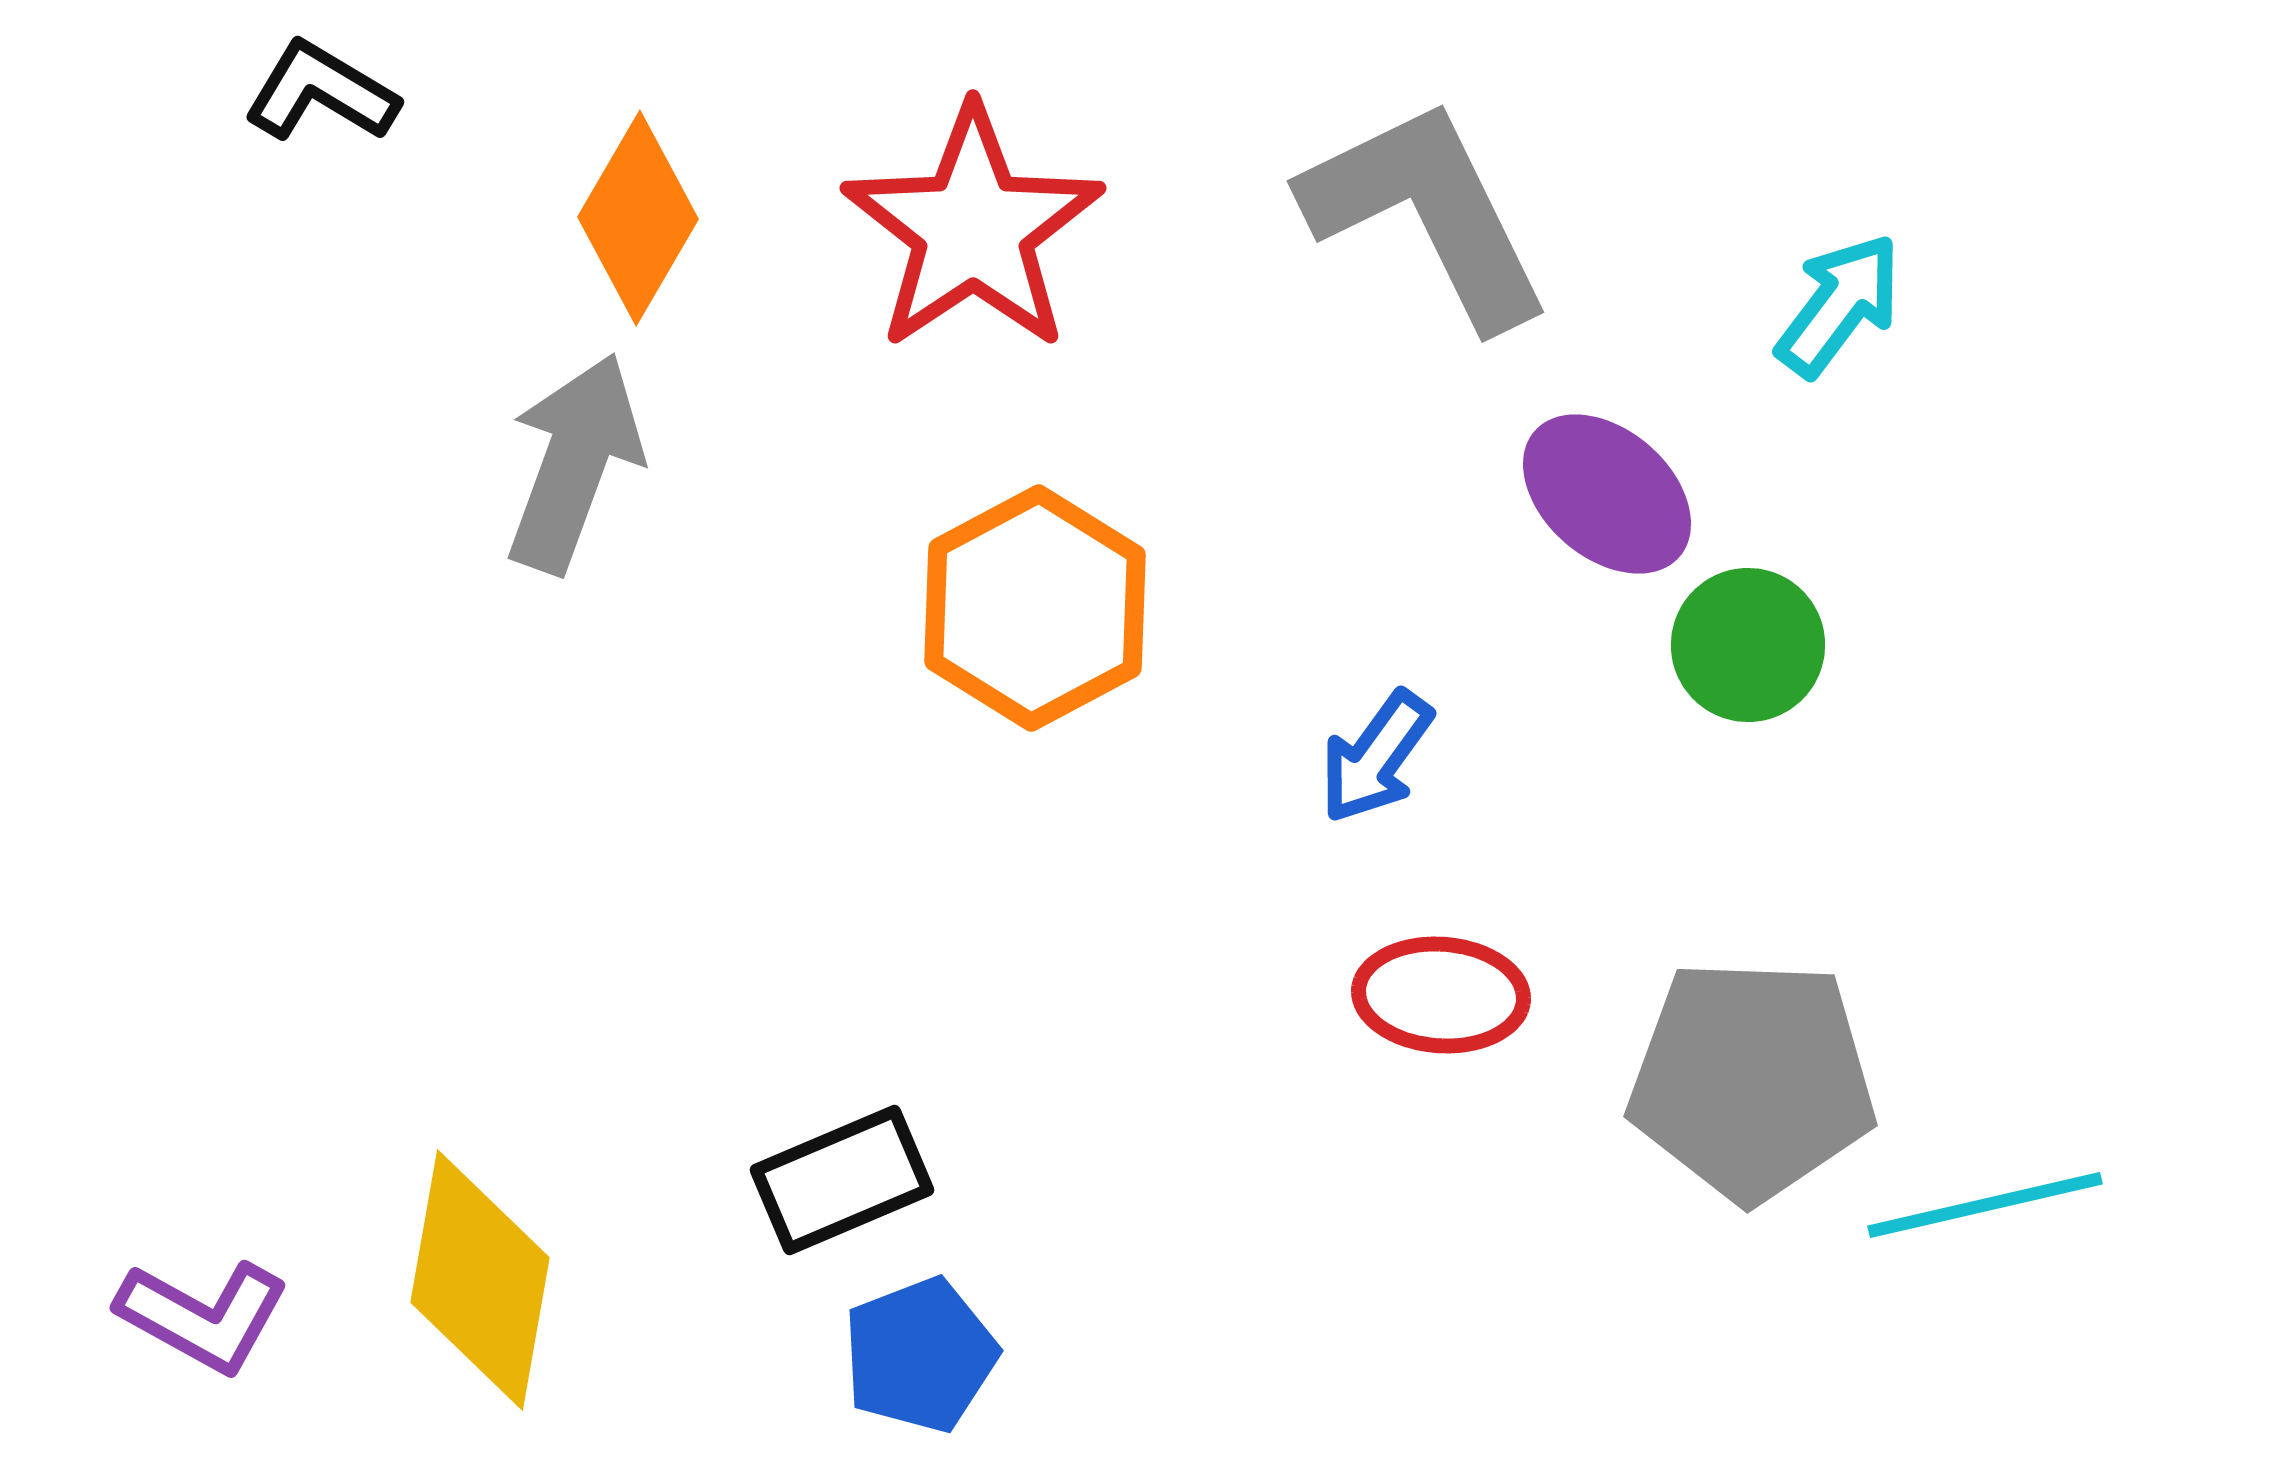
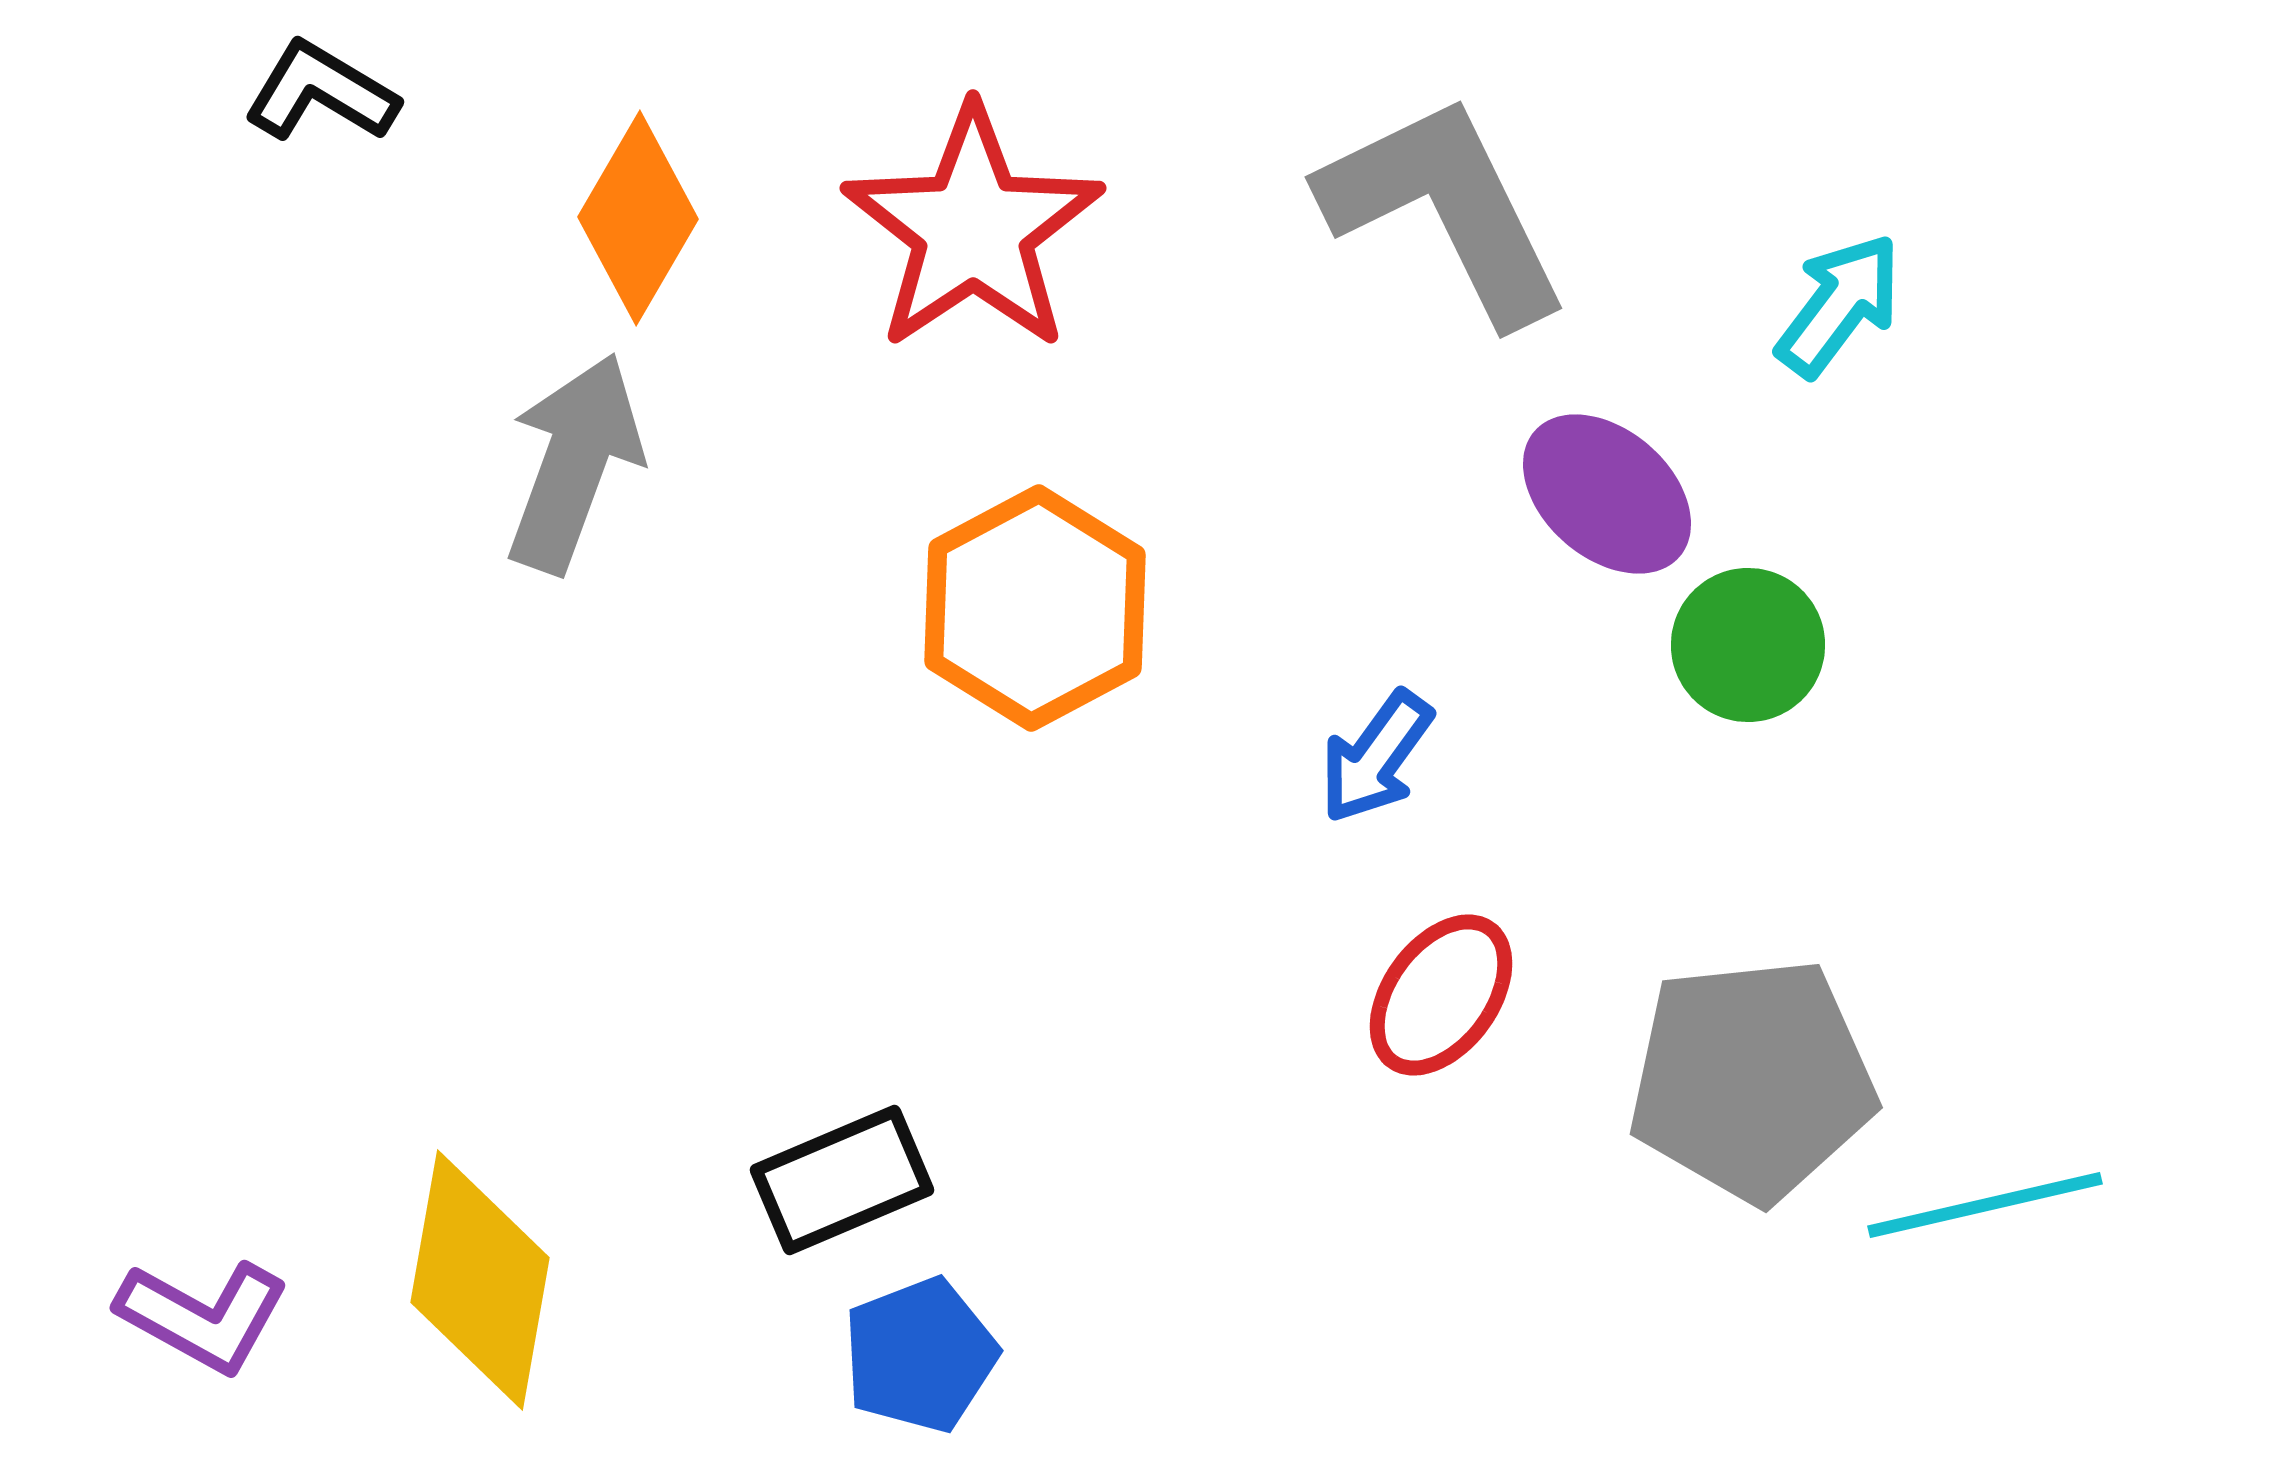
gray L-shape: moved 18 px right, 4 px up
red ellipse: rotated 58 degrees counterclockwise
gray pentagon: rotated 8 degrees counterclockwise
